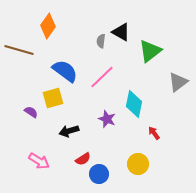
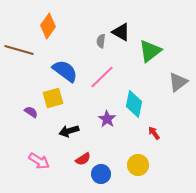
purple star: rotated 12 degrees clockwise
yellow circle: moved 1 px down
blue circle: moved 2 px right
